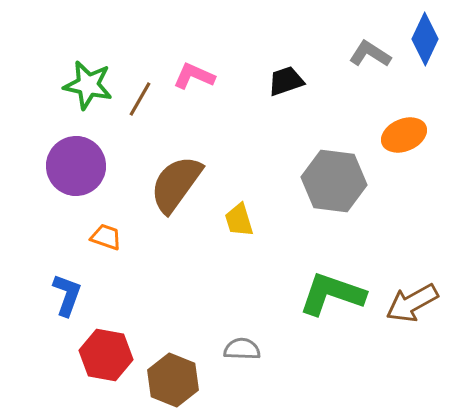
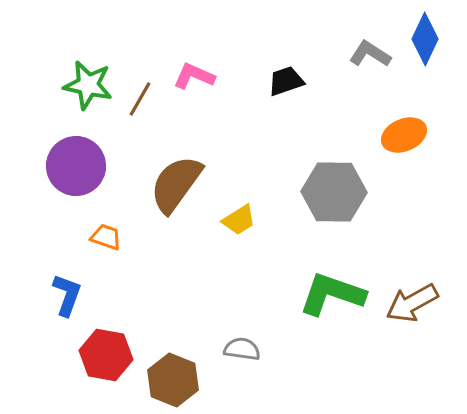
gray hexagon: moved 11 px down; rotated 6 degrees counterclockwise
yellow trapezoid: rotated 105 degrees counterclockwise
gray semicircle: rotated 6 degrees clockwise
